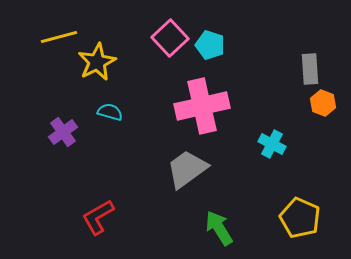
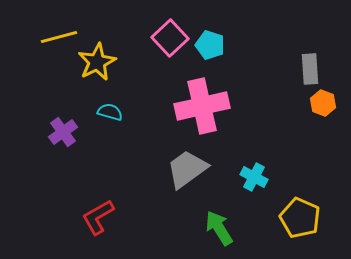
cyan cross: moved 18 px left, 33 px down
